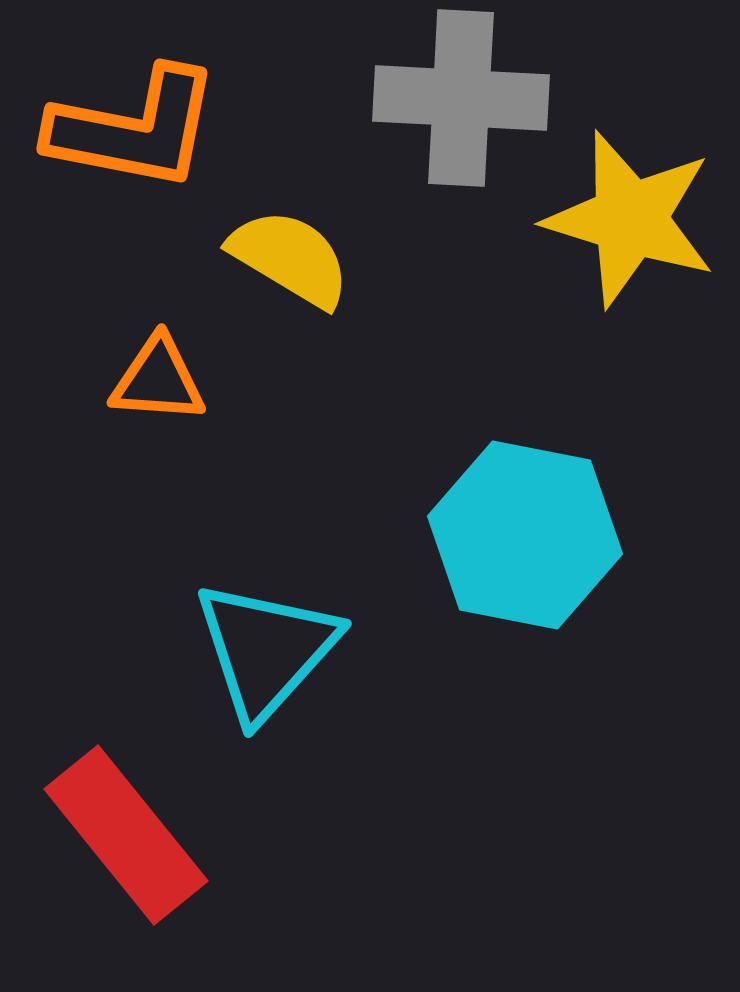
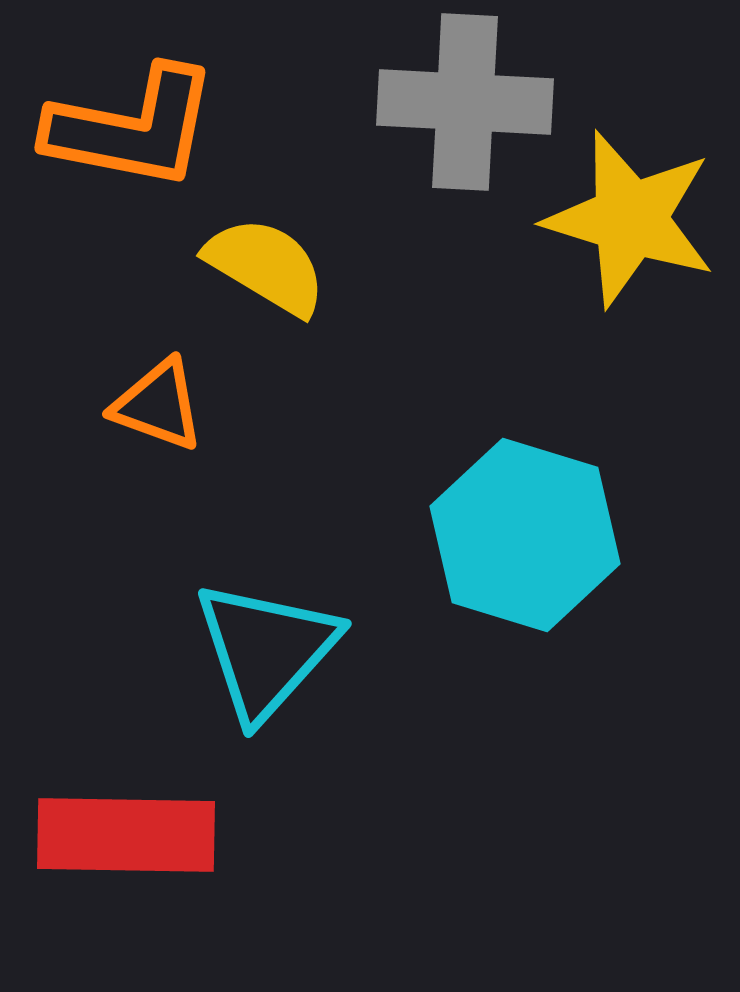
gray cross: moved 4 px right, 4 px down
orange L-shape: moved 2 px left, 1 px up
yellow semicircle: moved 24 px left, 8 px down
orange triangle: moved 25 px down; rotated 16 degrees clockwise
cyan hexagon: rotated 6 degrees clockwise
red rectangle: rotated 50 degrees counterclockwise
